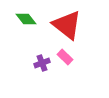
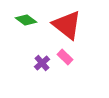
green diamond: moved 1 px down; rotated 15 degrees counterclockwise
purple cross: rotated 21 degrees counterclockwise
